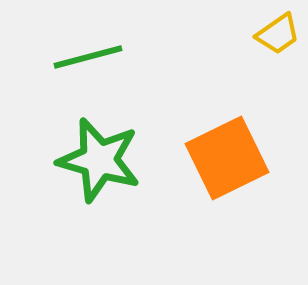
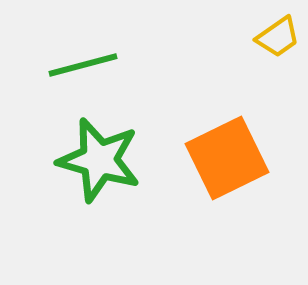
yellow trapezoid: moved 3 px down
green line: moved 5 px left, 8 px down
